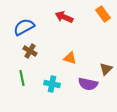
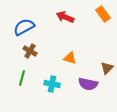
red arrow: moved 1 px right
brown triangle: moved 1 px right, 1 px up
green line: rotated 28 degrees clockwise
